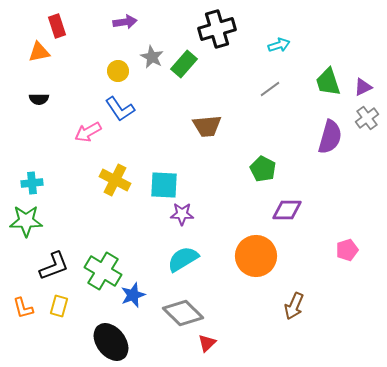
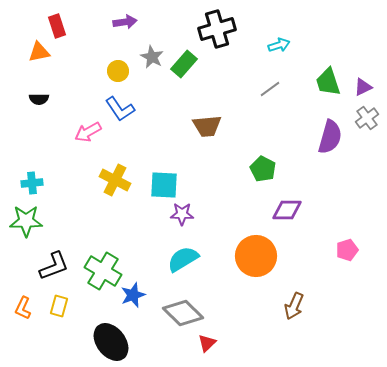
orange L-shape: rotated 40 degrees clockwise
